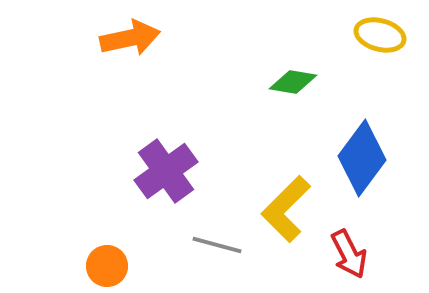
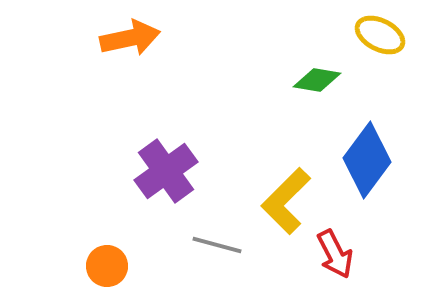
yellow ellipse: rotated 12 degrees clockwise
green diamond: moved 24 px right, 2 px up
blue diamond: moved 5 px right, 2 px down
yellow L-shape: moved 8 px up
red arrow: moved 14 px left
